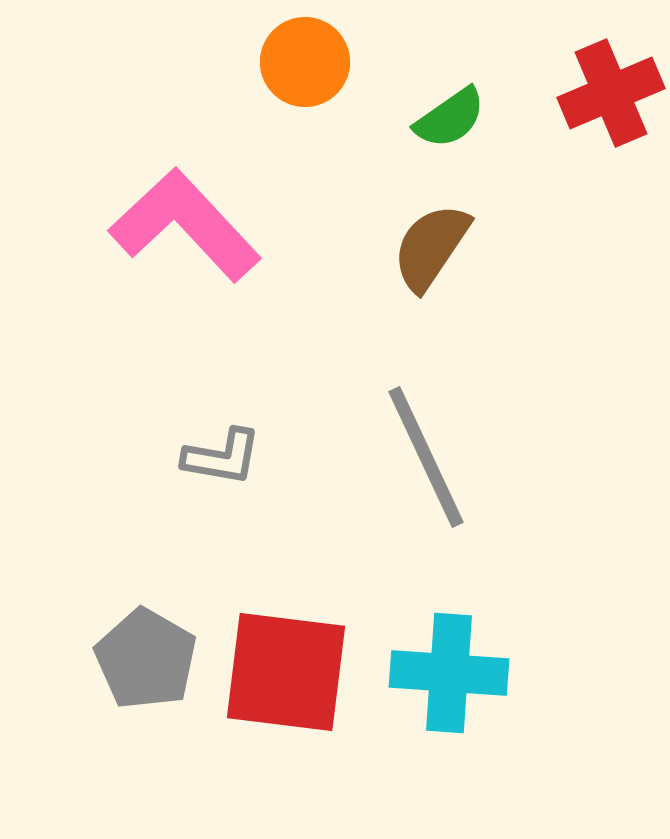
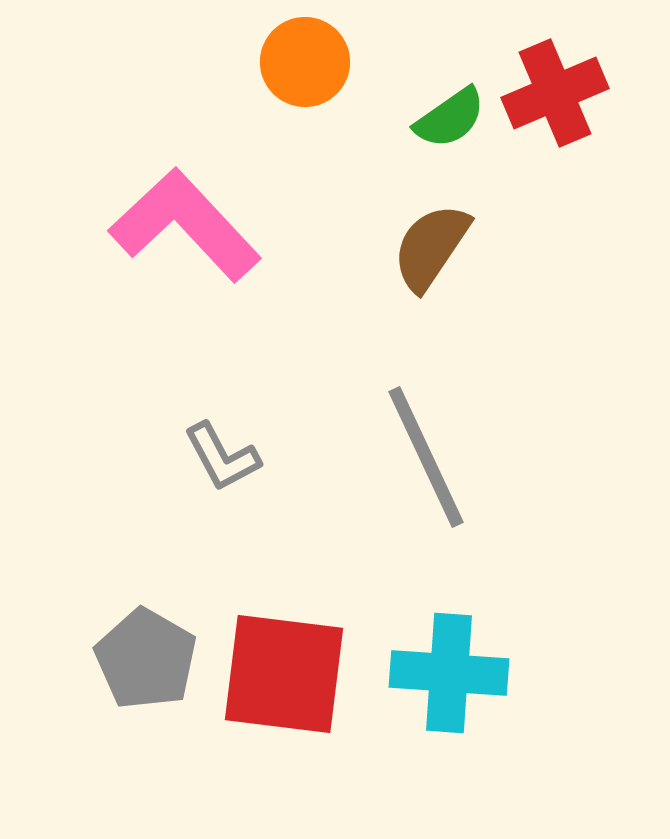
red cross: moved 56 px left
gray L-shape: rotated 52 degrees clockwise
red square: moved 2 px left, 2 px down
